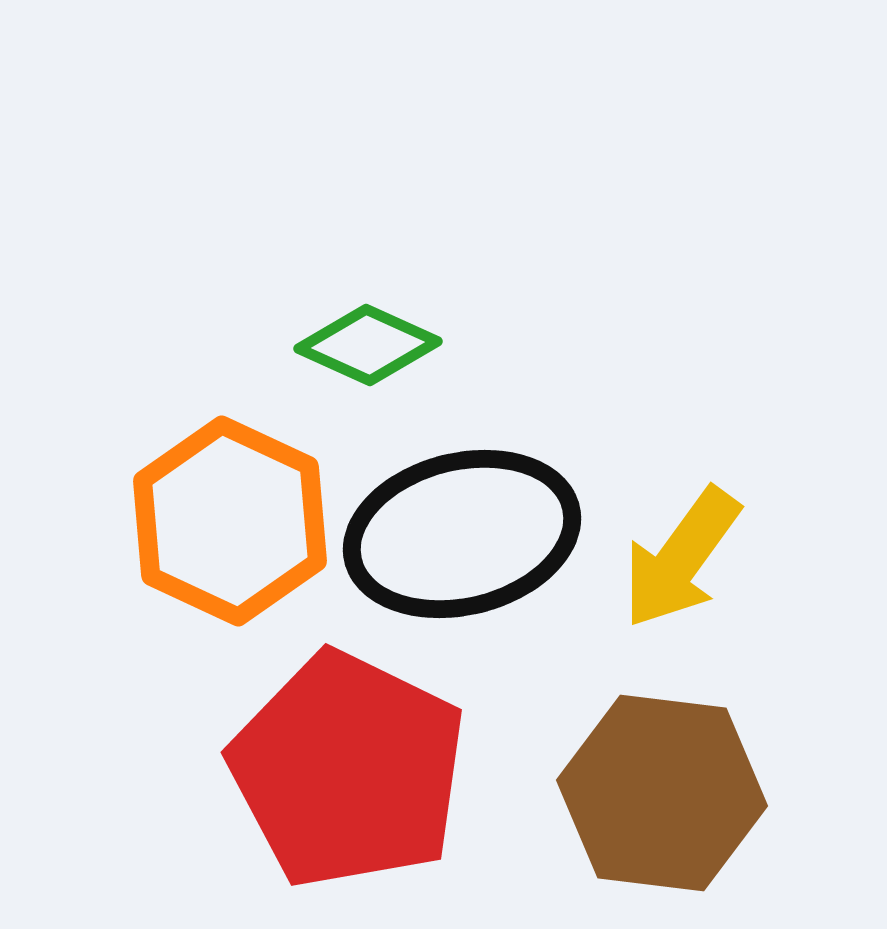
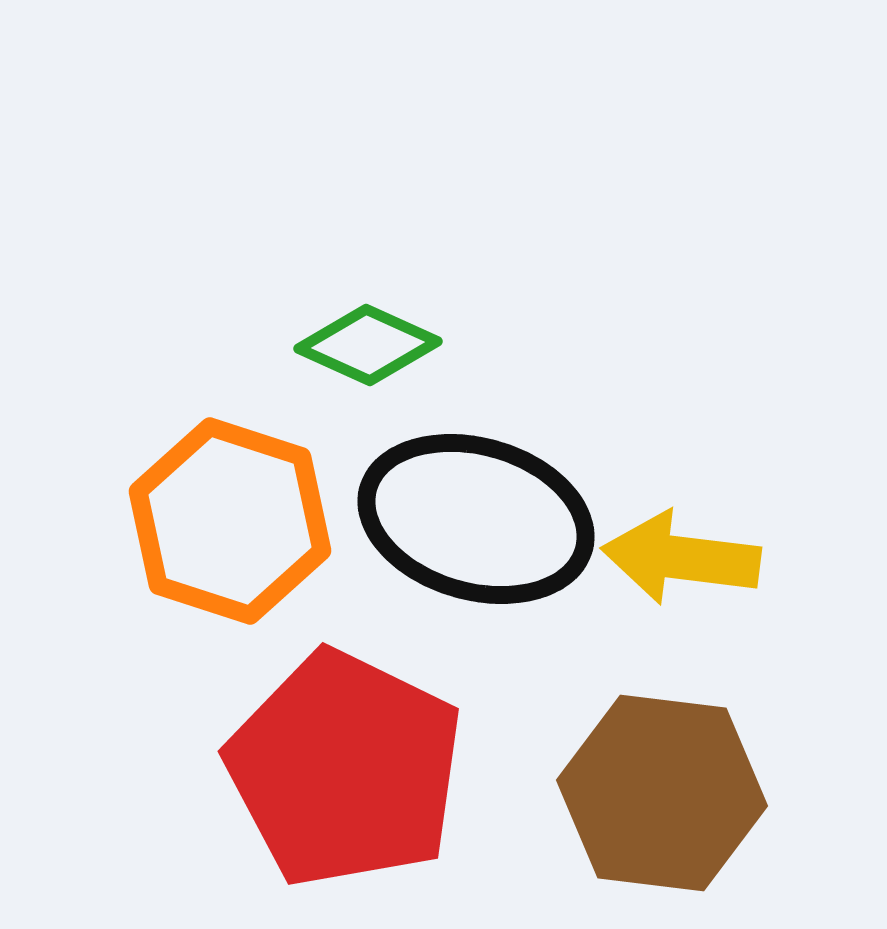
orange hexagon: rotated 7 degrees counterclockwise
black ellipse: moved 14 px right, 15 px up; rotated 30 degrees clockwise
yellow arrow: rotated 61 degrees clockwise
red pentagon: moved 3 px left, 1 px up
